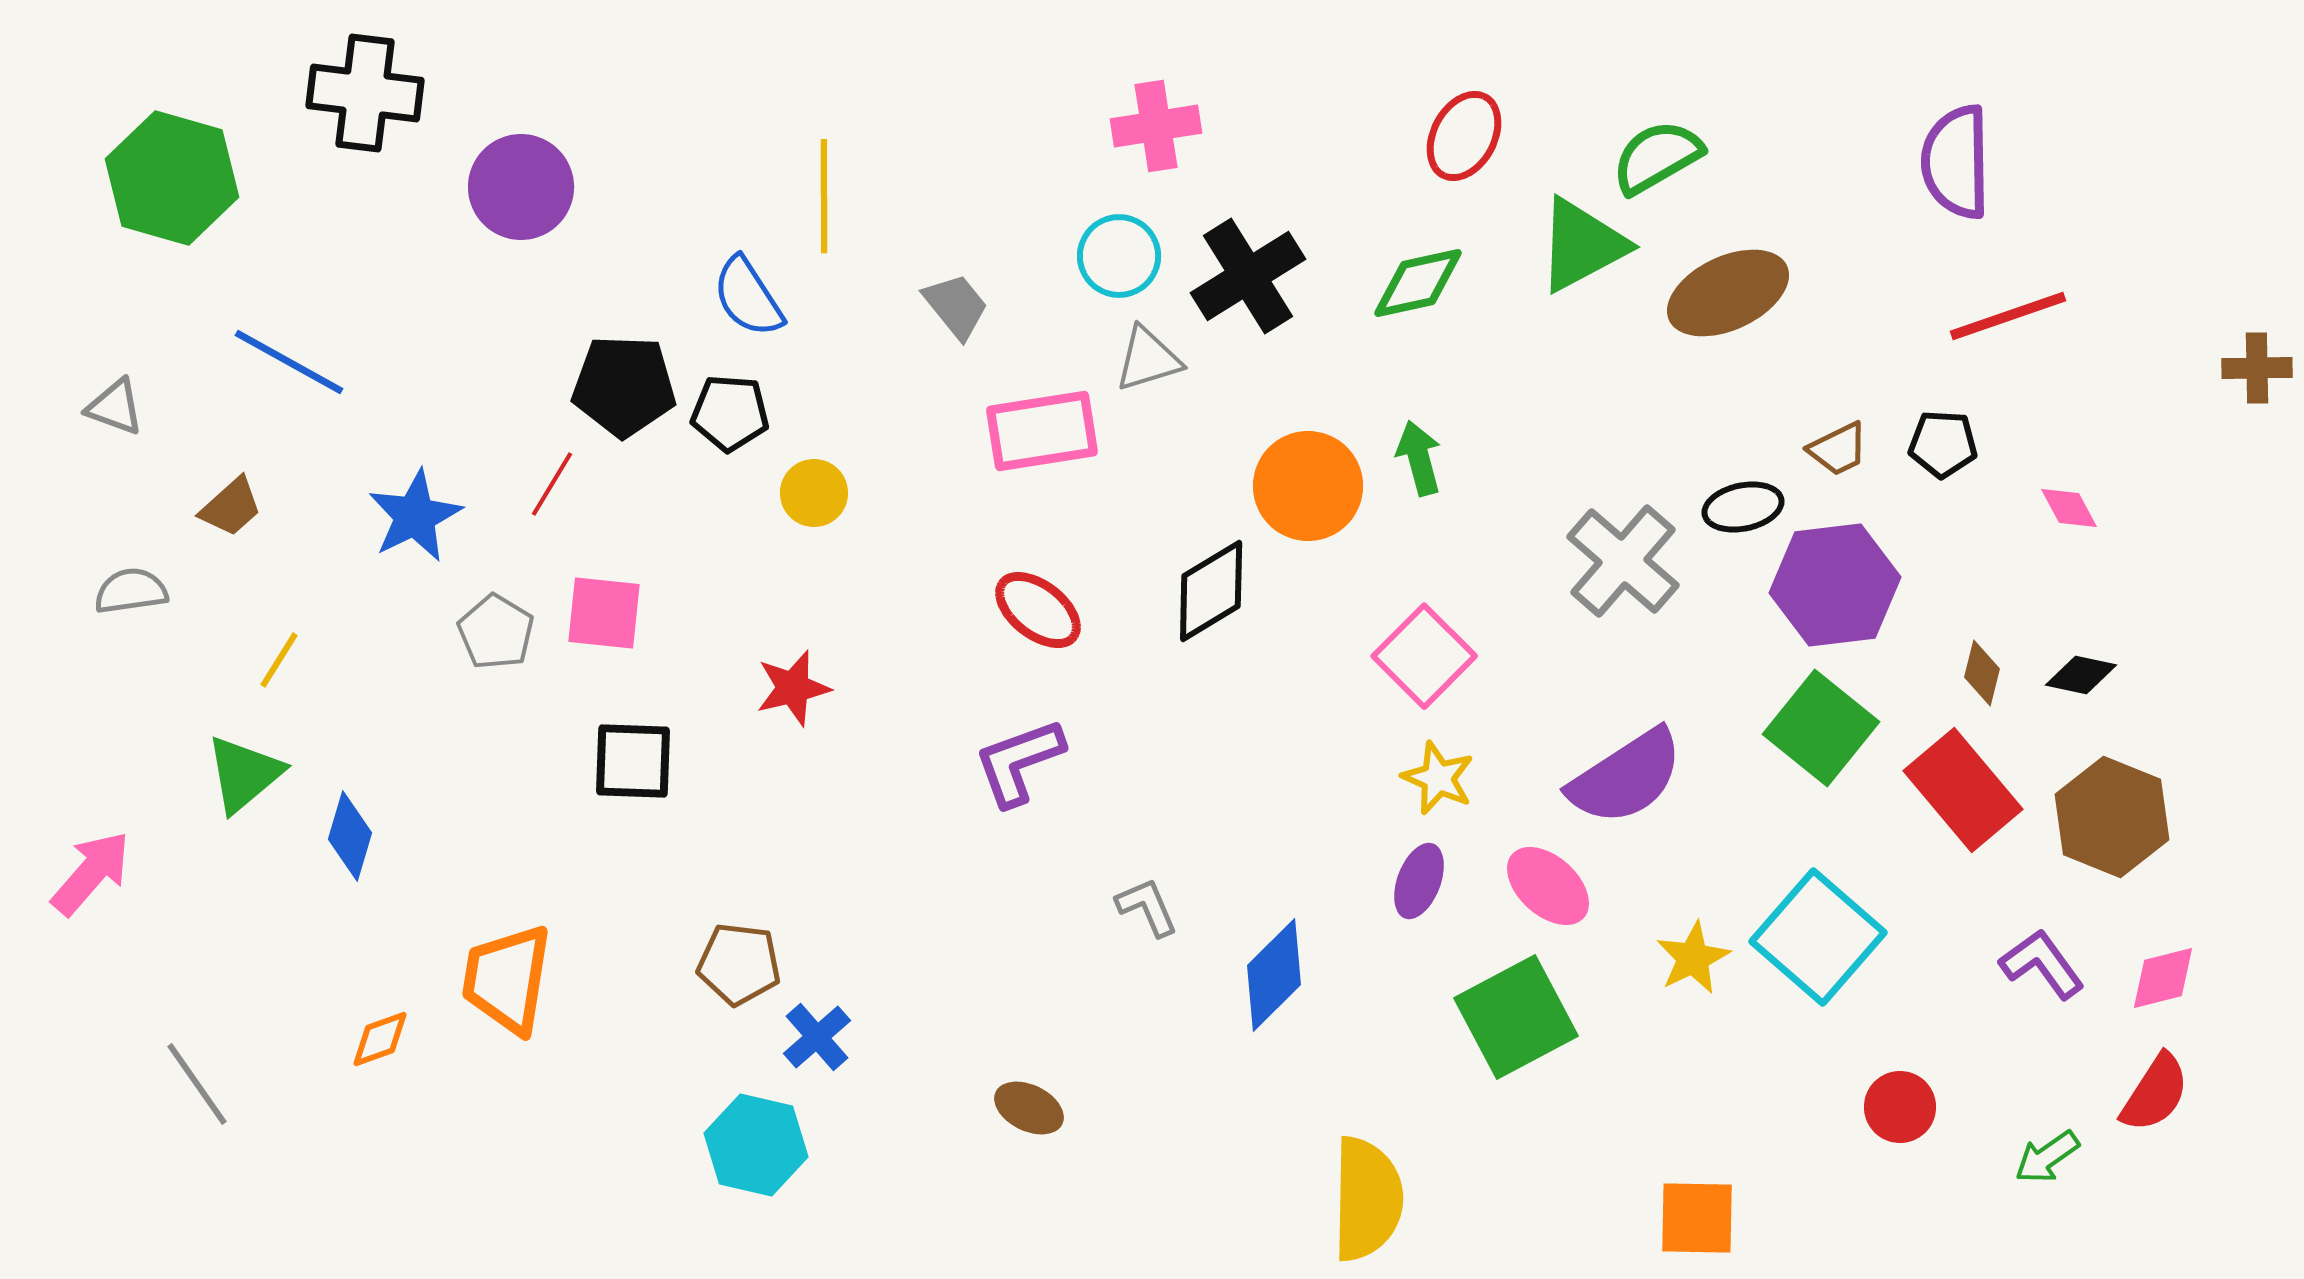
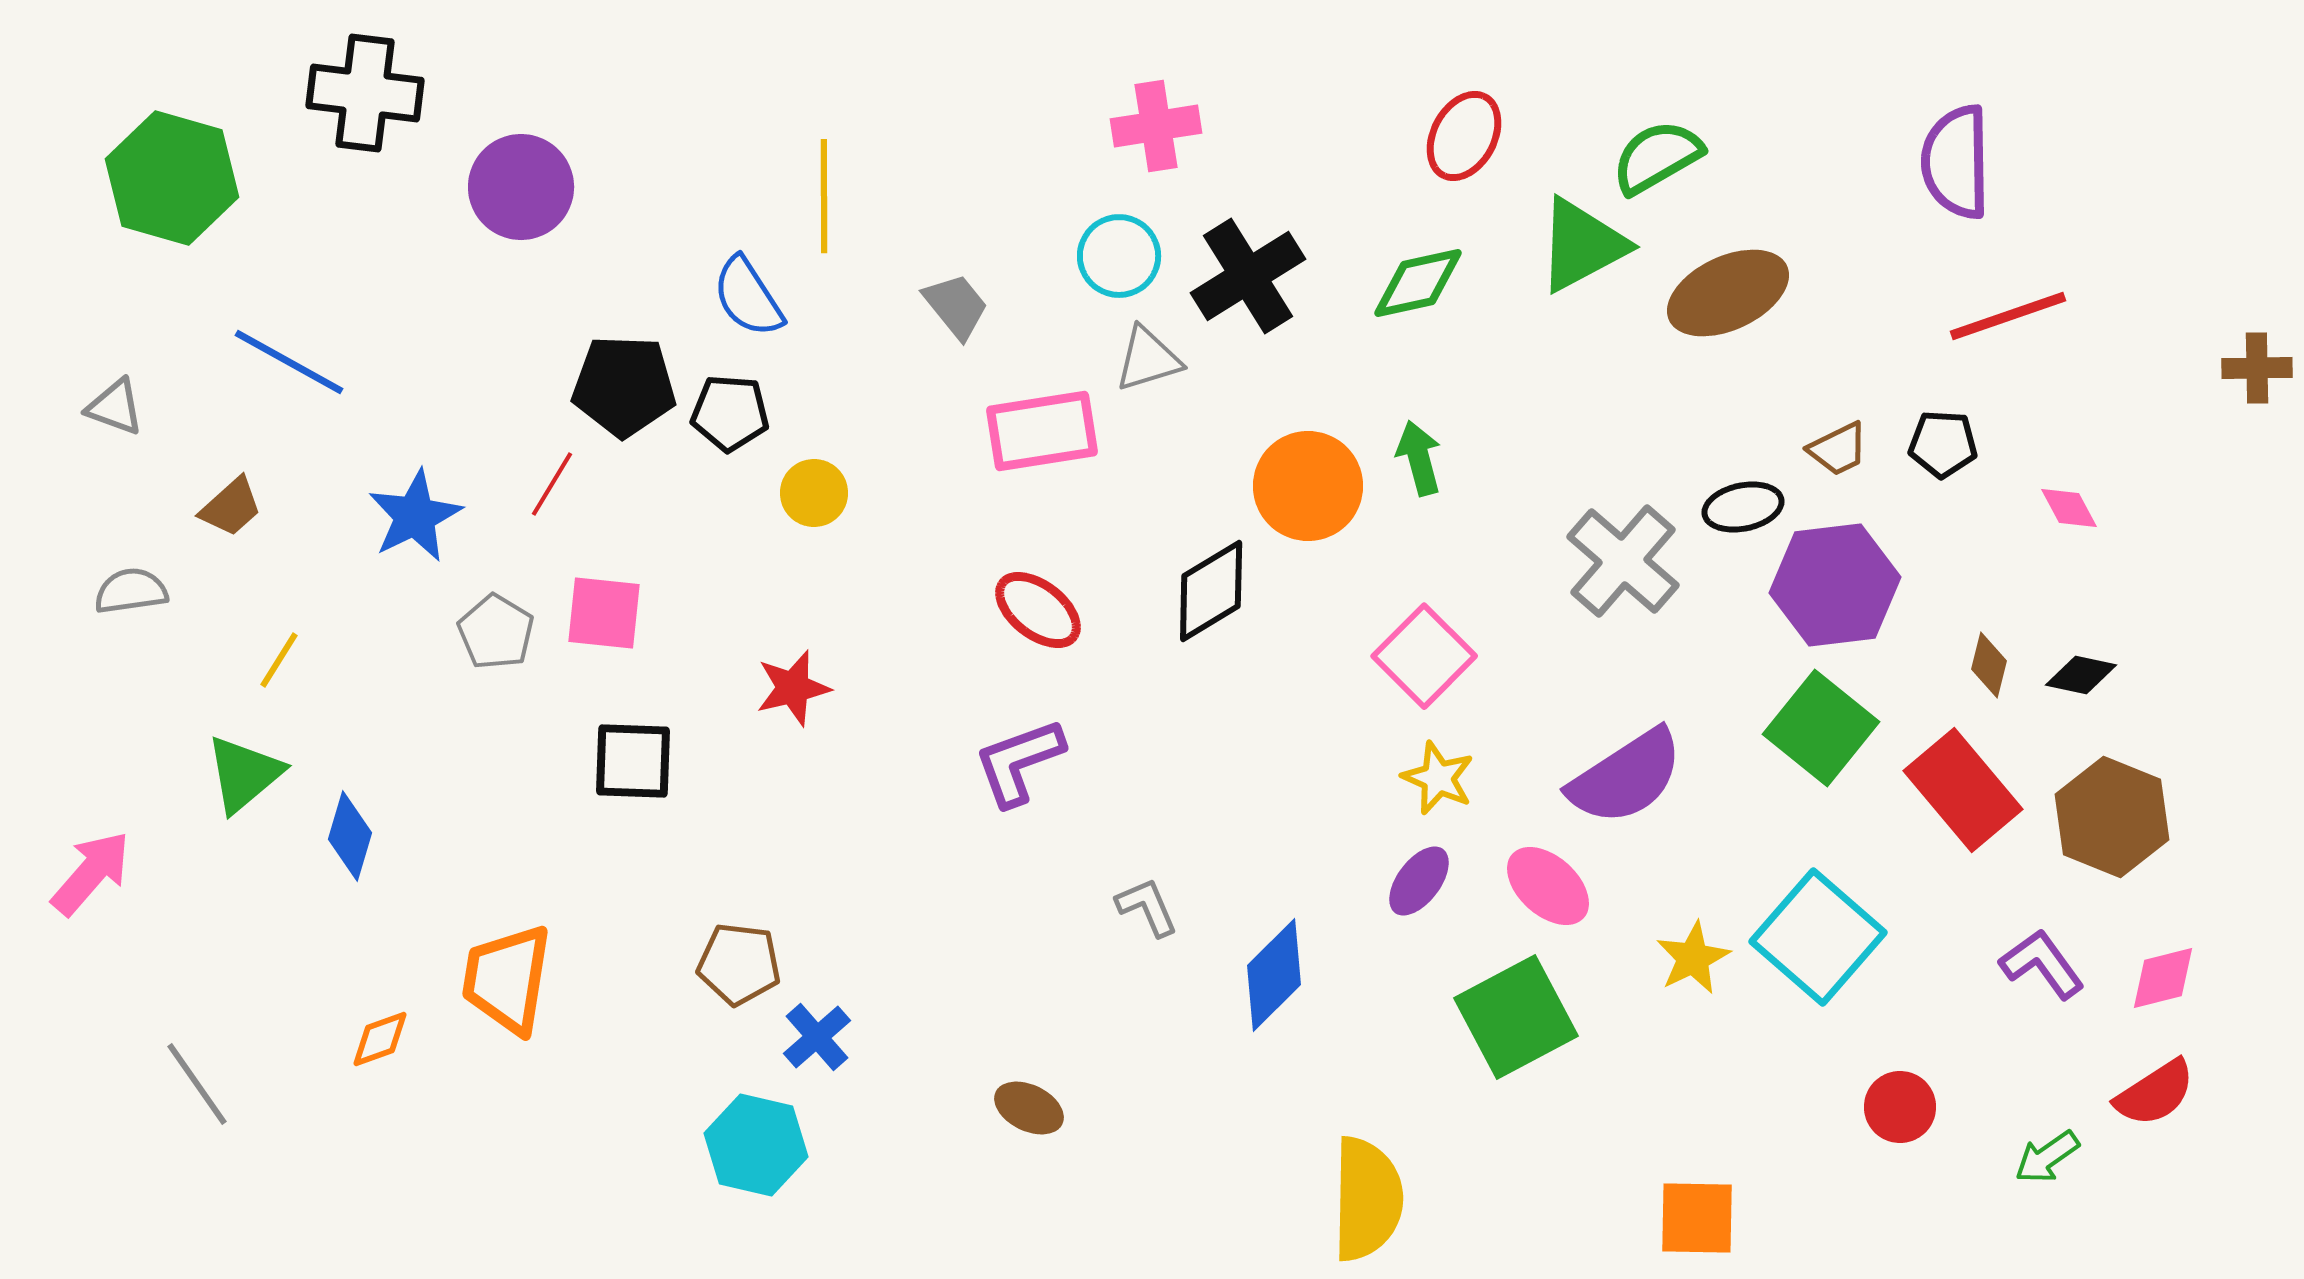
brown diamond at (1982, 673): moved 7 px right, 8 px up
purple ellipse at (1419, 881): rotated 16 degrees clockwise
red semicircle at (2155, 1093): rotated 24 degrees clockwise
